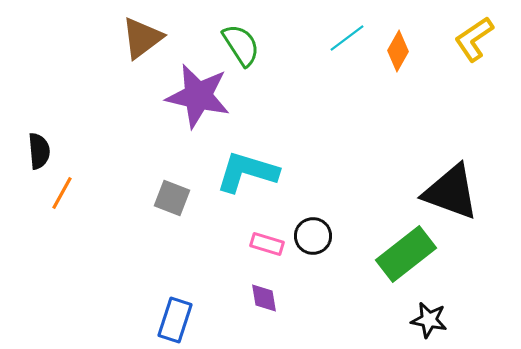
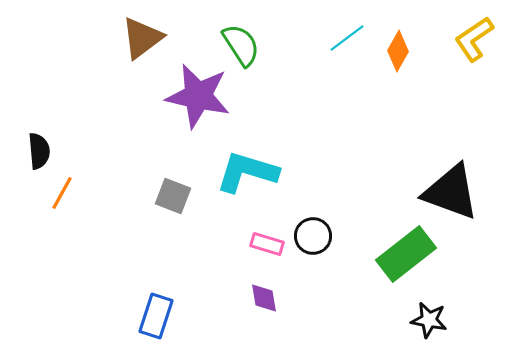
gray square: moved 1 px right, 2 px up
blue rectangle: moved 19 px left, 4 px up
